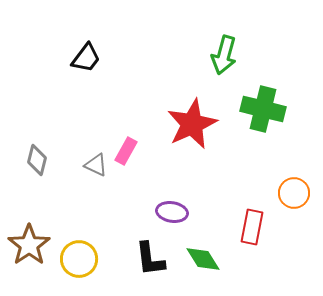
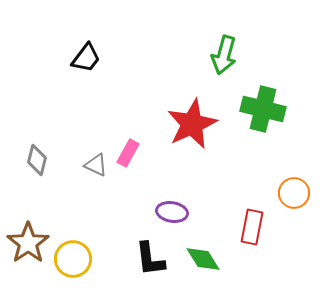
pink rectangle: moved 2 px right, 2 px down
brown star: moved 1 px left, 2 px up
yellow circle: moved 6 px left
